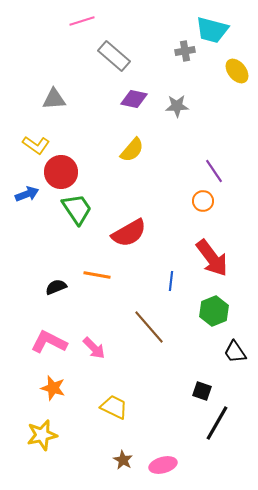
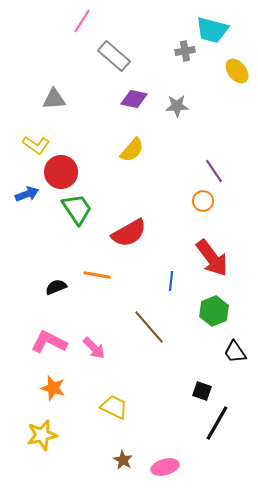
pink line: rotated 40 degrees counterclockwise
pink ellipse: moved 2 px right, 2 px down
